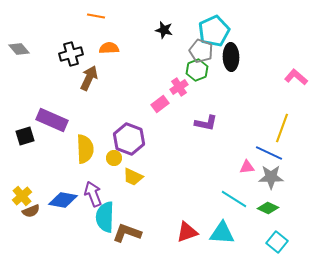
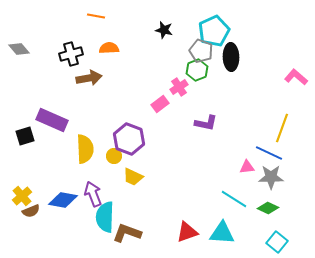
brown arrow: rotated 55 degrees clockwise
yellow circle: moved 2 px up
